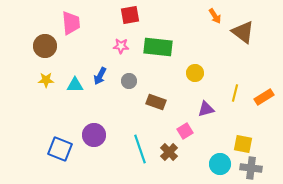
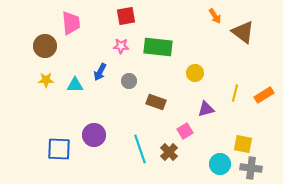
red square: moved 4 px left, 1 px down
blue arrow: moved 4 px up
orange rectangle: moved 2 px up
blue square: moved 1 px left; rotated 20 degrees counterclockwise
